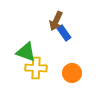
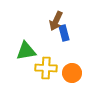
blue rectangle: rotated 21 degrees clockwise
green triangle: moved 1 px up; rotated 30 degrees counterclockwise
yellow cross: moved 10 px right
